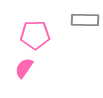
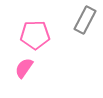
gray rectangle: rotated 64 degrees counterclockwise
